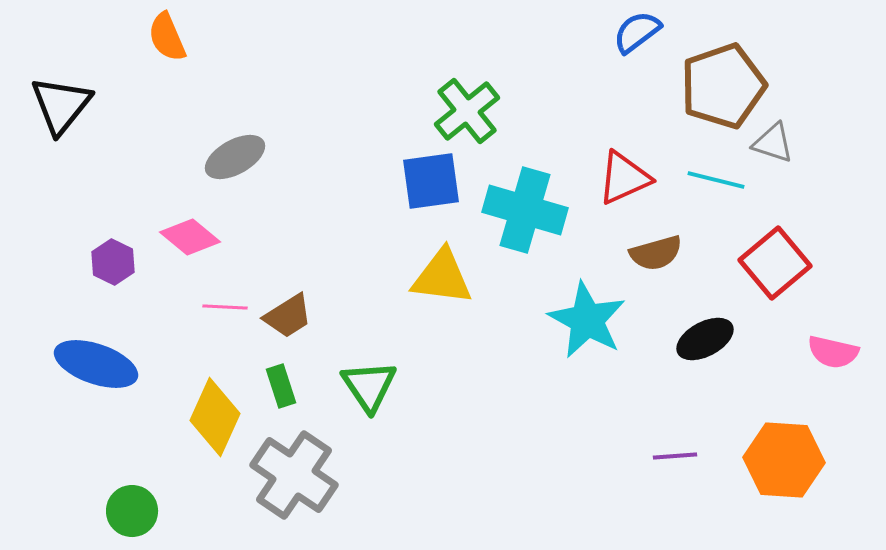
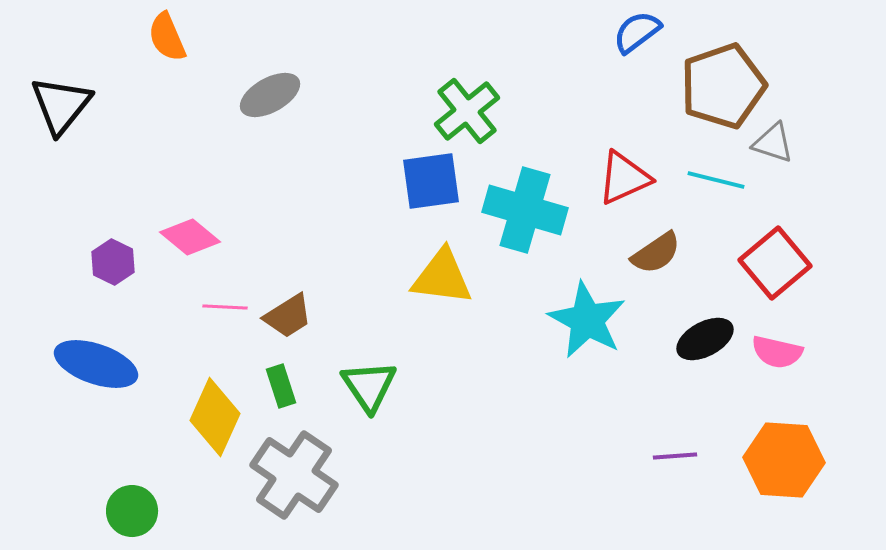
gray ellipse: moved 35 px right, 62 px up
brown semicircle: rotated 18 degrees counterclockwise
pink semicircle: moved 56 px left
